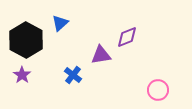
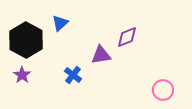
pink circle: moved 5 px right
